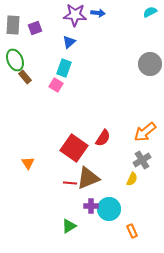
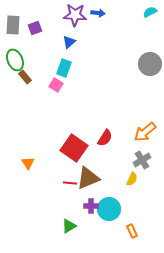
red semicircle: moved 2 px right
